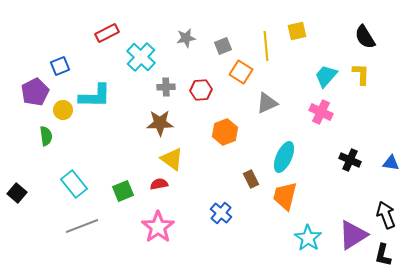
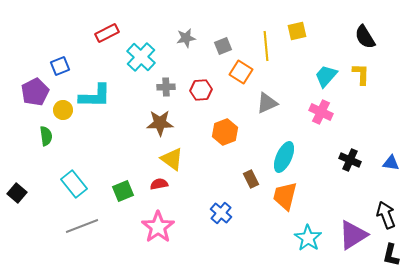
black L-shape: moved 8 px right
